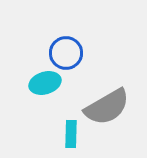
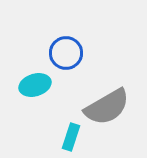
cyan ellipse: moved 10 px left, 2 px down
cyan rectangle: moved 3 px down; rotated 16 degrees clockwise
